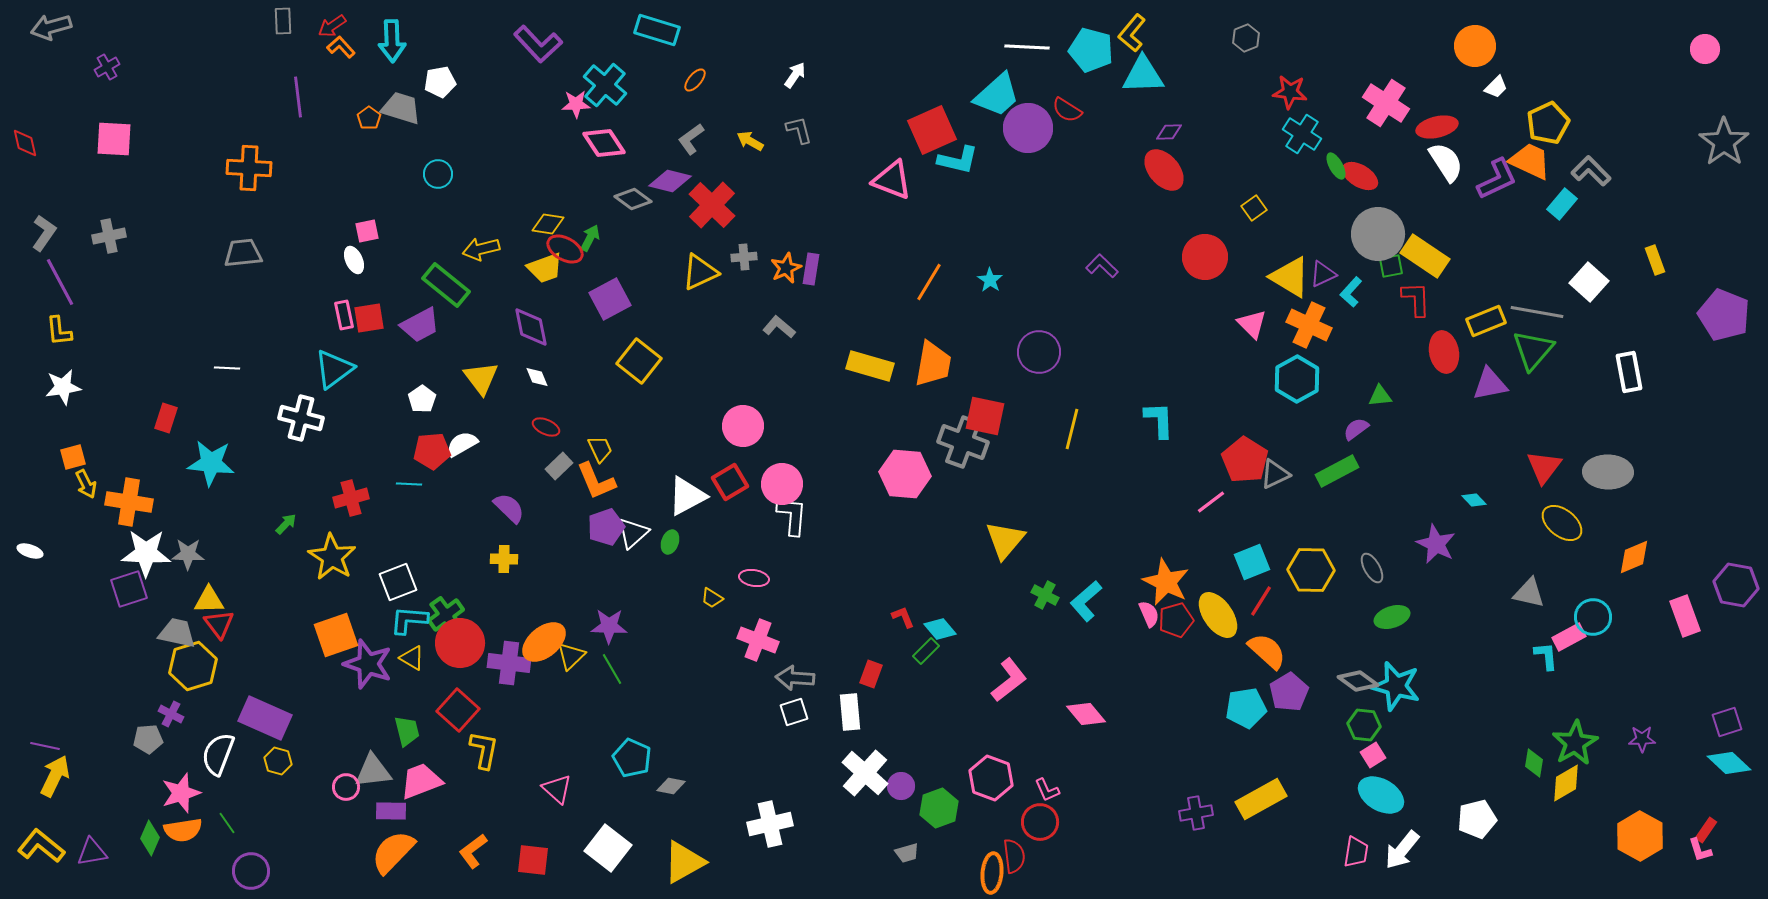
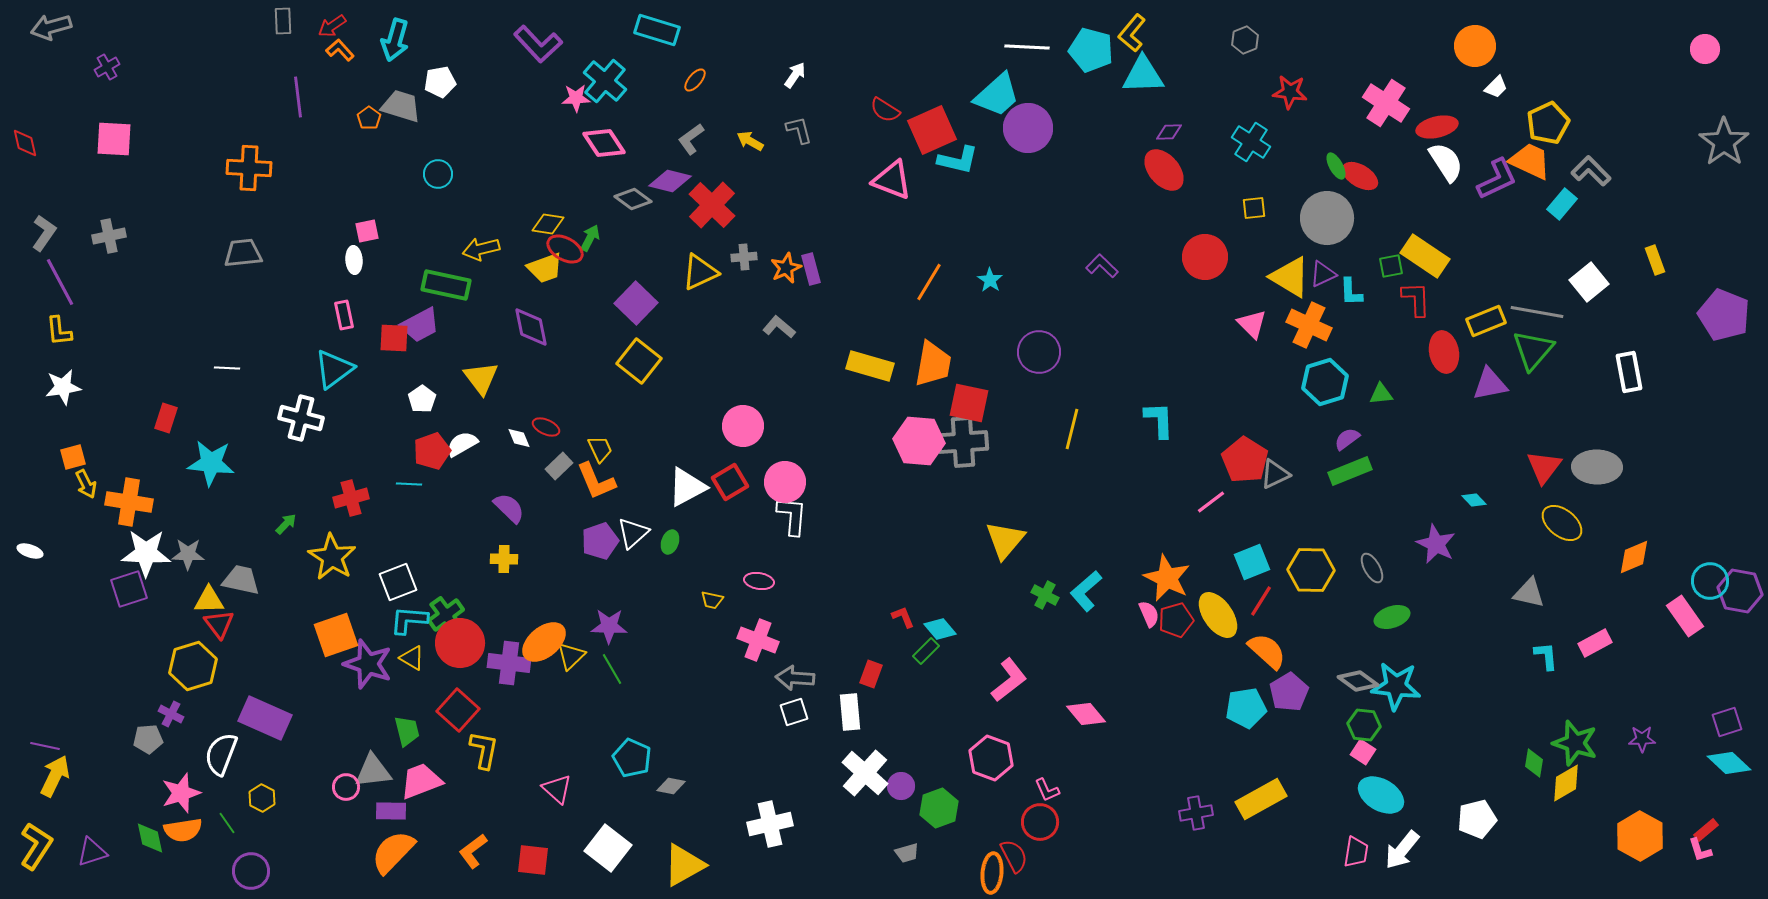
gray hexagon at (1246, 38): moved 1 px left, 2 px down
cyan arrow at (392, 41): moved 3 px right, 1 px up; rotated 18 degrees clockwise
orange L-shape at (341, 47): moved 1 px left, 3 px down
cyan cross at (605, 85): moved 4 px up
pink star at (576, 104): moved 6 px up
gray trapezoid at (401, 108): moved 2 px up
red semicircle at (1067, 110): moved 182 px left
cyan cross at (1302, 134): moved 51 px left, 8 px down
yellow square at (1254, 208): rotated 30 degrees clockwise
gray circle at (1378, 234): moved 51 px left, 16 px up
white ellipse at (354, 260): rotated 20 degrees clockwise
purple rectangle at (811, 269): rotated 24 degrees counterclockwise
white square at (1589, 282): rotated 9 degrees clockwise
green rectangle at (446, 285): rotated 27 degrees counterclockwise
cyan L-shape at (1351, 292): rotated 44 degrees counterclockwise
purple square at (610, 299): moved 26 px right, 4 px down; rotated 18 degrees counterclockwise
red square at (369, 318): moved 25 px right, 20 px down; rotated 12 degrees clockwise
white diamond at (537, 377): moved 18 px left, 61 px down
cyan hexagon at (1297, 379): moved 28 px right, 3 px down; rotated 12 degrees clockwise
green triangle at (1380, 396): moved 1 px right, 2 px up
red square at (985, 416): moved 16 px left, 13 px up
purple semicircle at (1356, 429): moved 9 px left, 10 px down
gray cross at (963, 442): rotated 24 degrees counterclockwise
red pentagon at (432, 451): rotated 15 degrees counterclockwise
green rectangle at (1337, 471): moved 13 px right; rotated 6 degrees clockwise
gray ellipse at (1608, 472): moved 11 px left, 5 px up
pink hexagon at (905, 474): moved 14 px right, 33 px up
pink circle at (782, 484): moved 3 px right, 2 px up
white triangle at (687, 496): moved 9 px up
purple pentagon at (606, 527): moved 6 px left, 14 px down
pink ellipse at (754, 578): moved 5 px right, 3 px down
orange star at (1166, 582): moved 1 px right, 4 px up
purple hexagon at (1736, 585): moved 4 px right, 6 px down
yellow trapezoid at (712, 598): moved 2 px down; rotated 20 degrees counterclockwise
cyan L-shape at (1086, 601): moved 10 px up
pink rectangle at (1685, 616): rotated 15 degrees counterclockwise
cyan circle at (1593, 617): moved 117 px right, 36 px up
gray trapezoid at (177, 633): moved 64 px right, 53 px up
pink rectangle at (1569, 637): moved 26 px right, 6 px down
cyan star at (1396, 686): rotated 9 degrees counterclockwise
green star at (1575, 743): rotated 24 degrees counterclockwise
white semicircle at (218, 754): moved 3 px right
pink square at (1373, 755): moved 10 px left, 3 px up; rotated 25 degrees counterclockwise
yellow hexagon at (278, 761): moved 16 px left, 37 px down; rotated 12 degrees clockwise
pink hexagon at (991, 778): moved 20 px up
red rectangle at (1706, 830): rotated 15 degrees clockwise
green diamond at (150, 838): rotated 36 degrees counterclockwise
yellow L-shape at (41, 846): moved 5 px left; rotated 84 degrees clockwise
purple triangle at (92, 852): rotated 8 degrees counterclockwise
red semicircle at (1014, 856): rotated 20 degrees counterclockwise
yellow triangle at (684, 862): moved 3 px down
